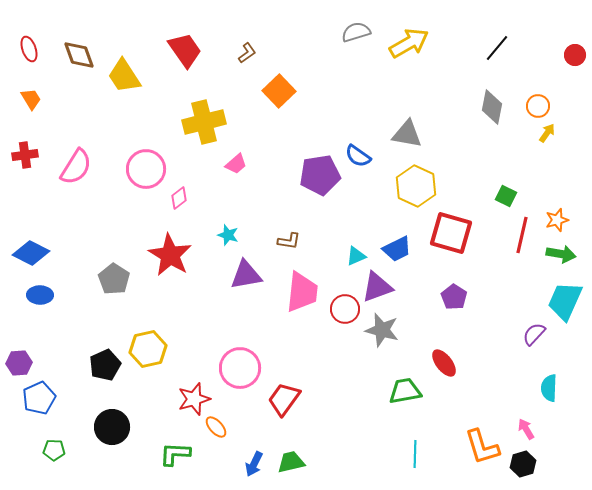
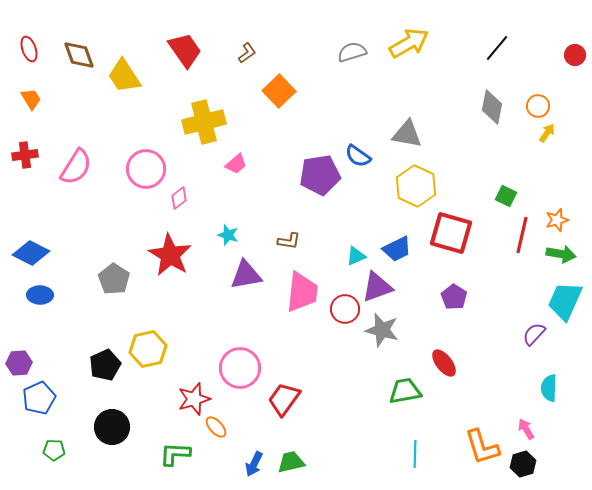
gray semicircle at (356, 32): moved 4 px left, 20 px down
